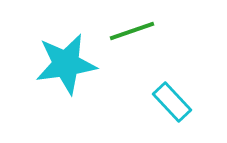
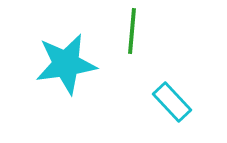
green line: rotated 66 degrees counterclockwise
